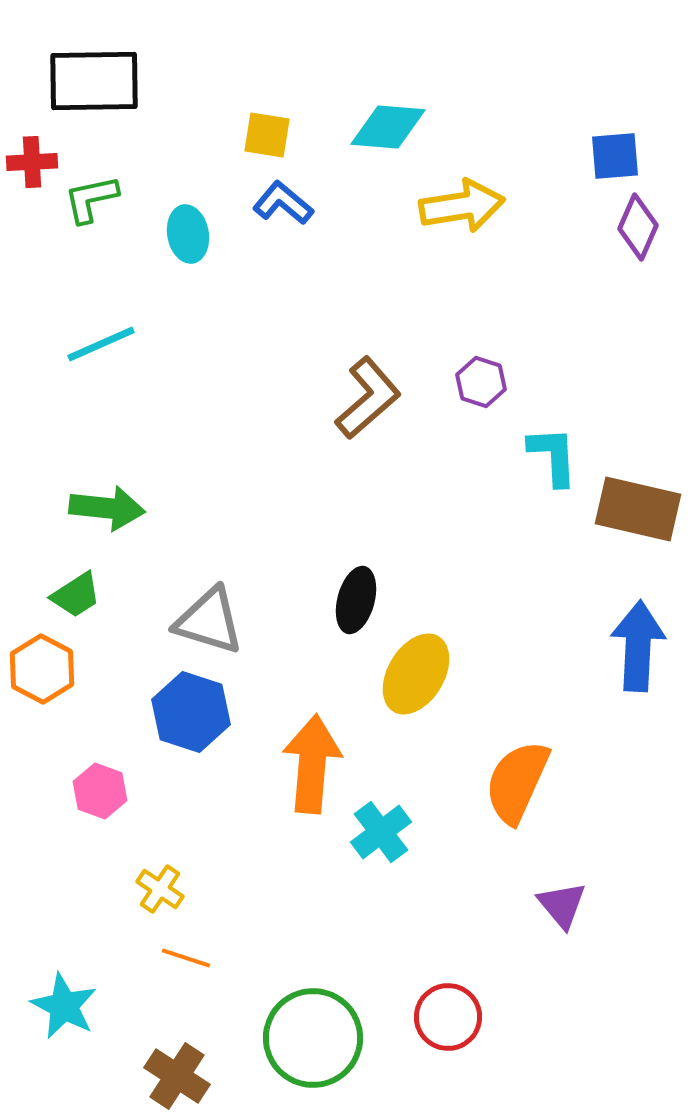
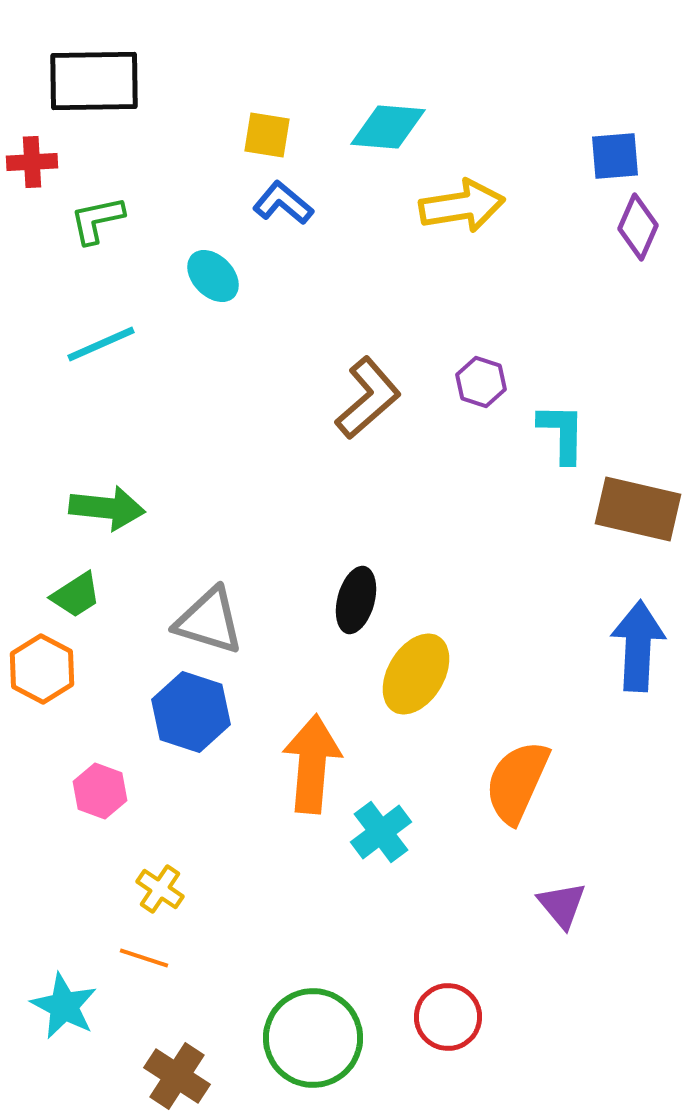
green L-shape: moved 6 px right, 21 px down
cyan ellipse: moved 25 px right, 42 px down; rotated 34 degrees counterclockwise
cyan L-shape: moved 9 px right, 23 px up; rotated 4 degrees clockwise
orange line: moved 42 px left
